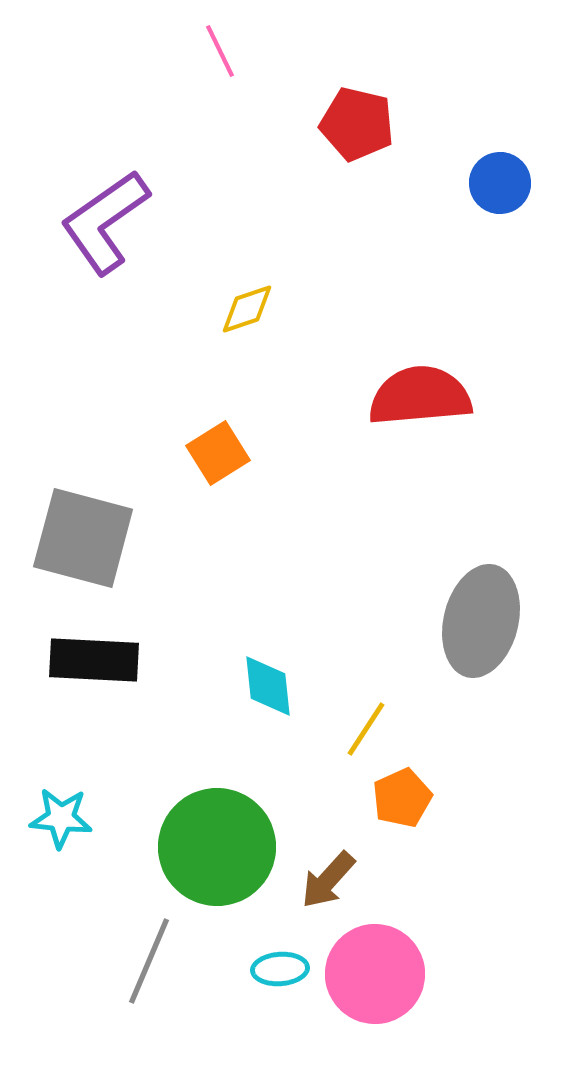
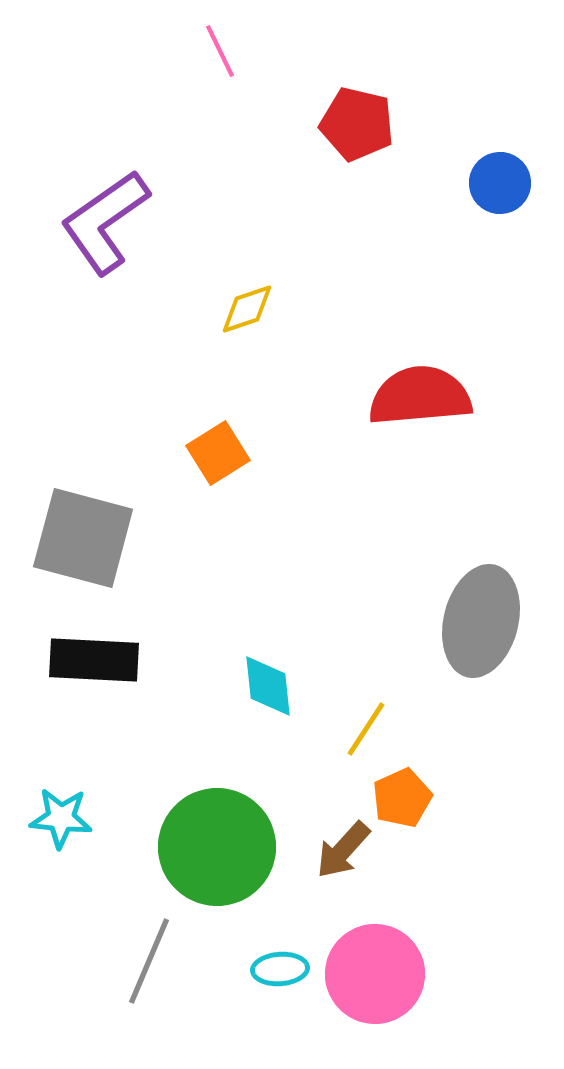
brown arrow: moved 15 px right, 30 px up
